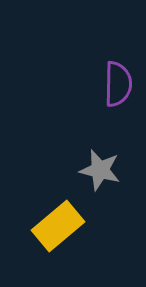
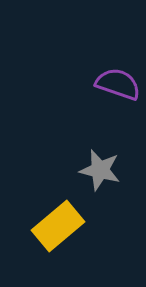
purple semicircle: rotated 72 degrees counterclockwise
